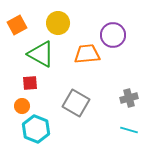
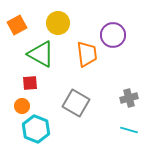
orange trapezoid: rotated 88 degrees clockwise
